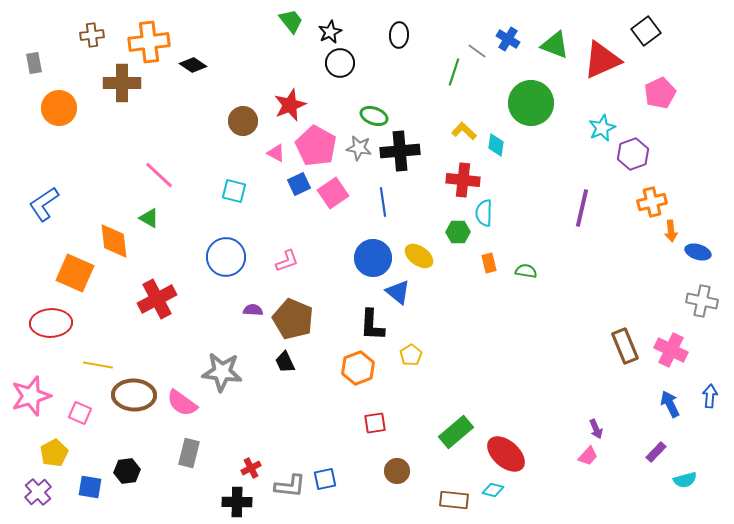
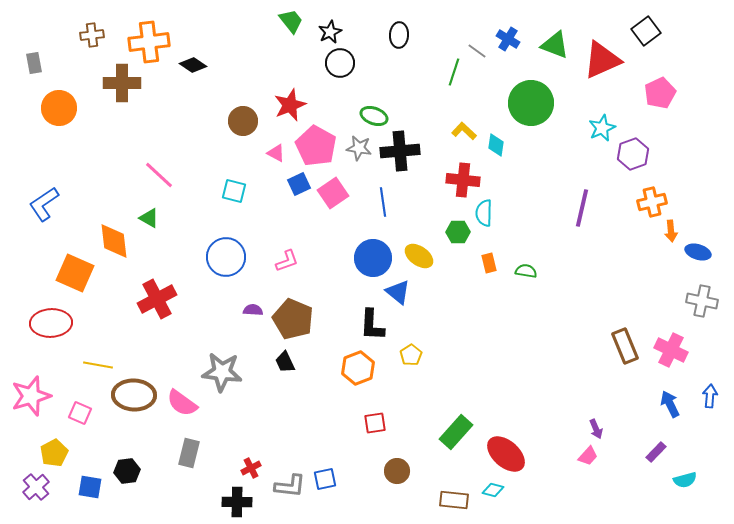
green rectangle at (456, 432): rotated 8 degrees counterclockwise
purple cross at (38, 492): moved 2 px left, 5 px up
